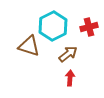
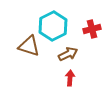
red cross: moved 3 px right, 2 px down
brown arrow: rotated 12 degrees clockwise
